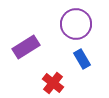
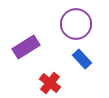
blue rectangle: rotated 12 degrees counterclockwise
red cross: moved 3 px left
